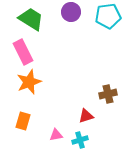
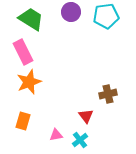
cyan pentagon: moved 2 px left
red triangle: rotated 49 degrees counterclockwise
cyan cross: rotated 21 degrees counterclockwise
